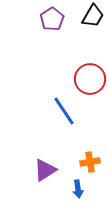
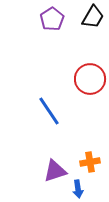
black trapezoid: moved 1 px down
blue line: moved 15 px left
purple triangle: moved 10 px right, 1 px down; rotated 15 degrees clockwise
